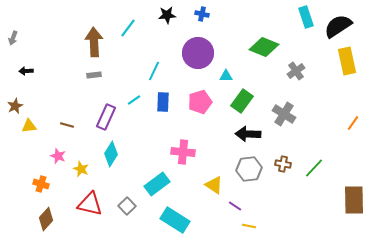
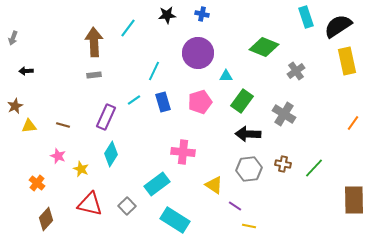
blue rectangle at (163, 102): rotated 18 degrees counterclockwise
brown line at (67, 125): moved 4 px left
orange cross at (41, 184): moved 4 px left, 1 px up; rotated 21 degrees clockwise
